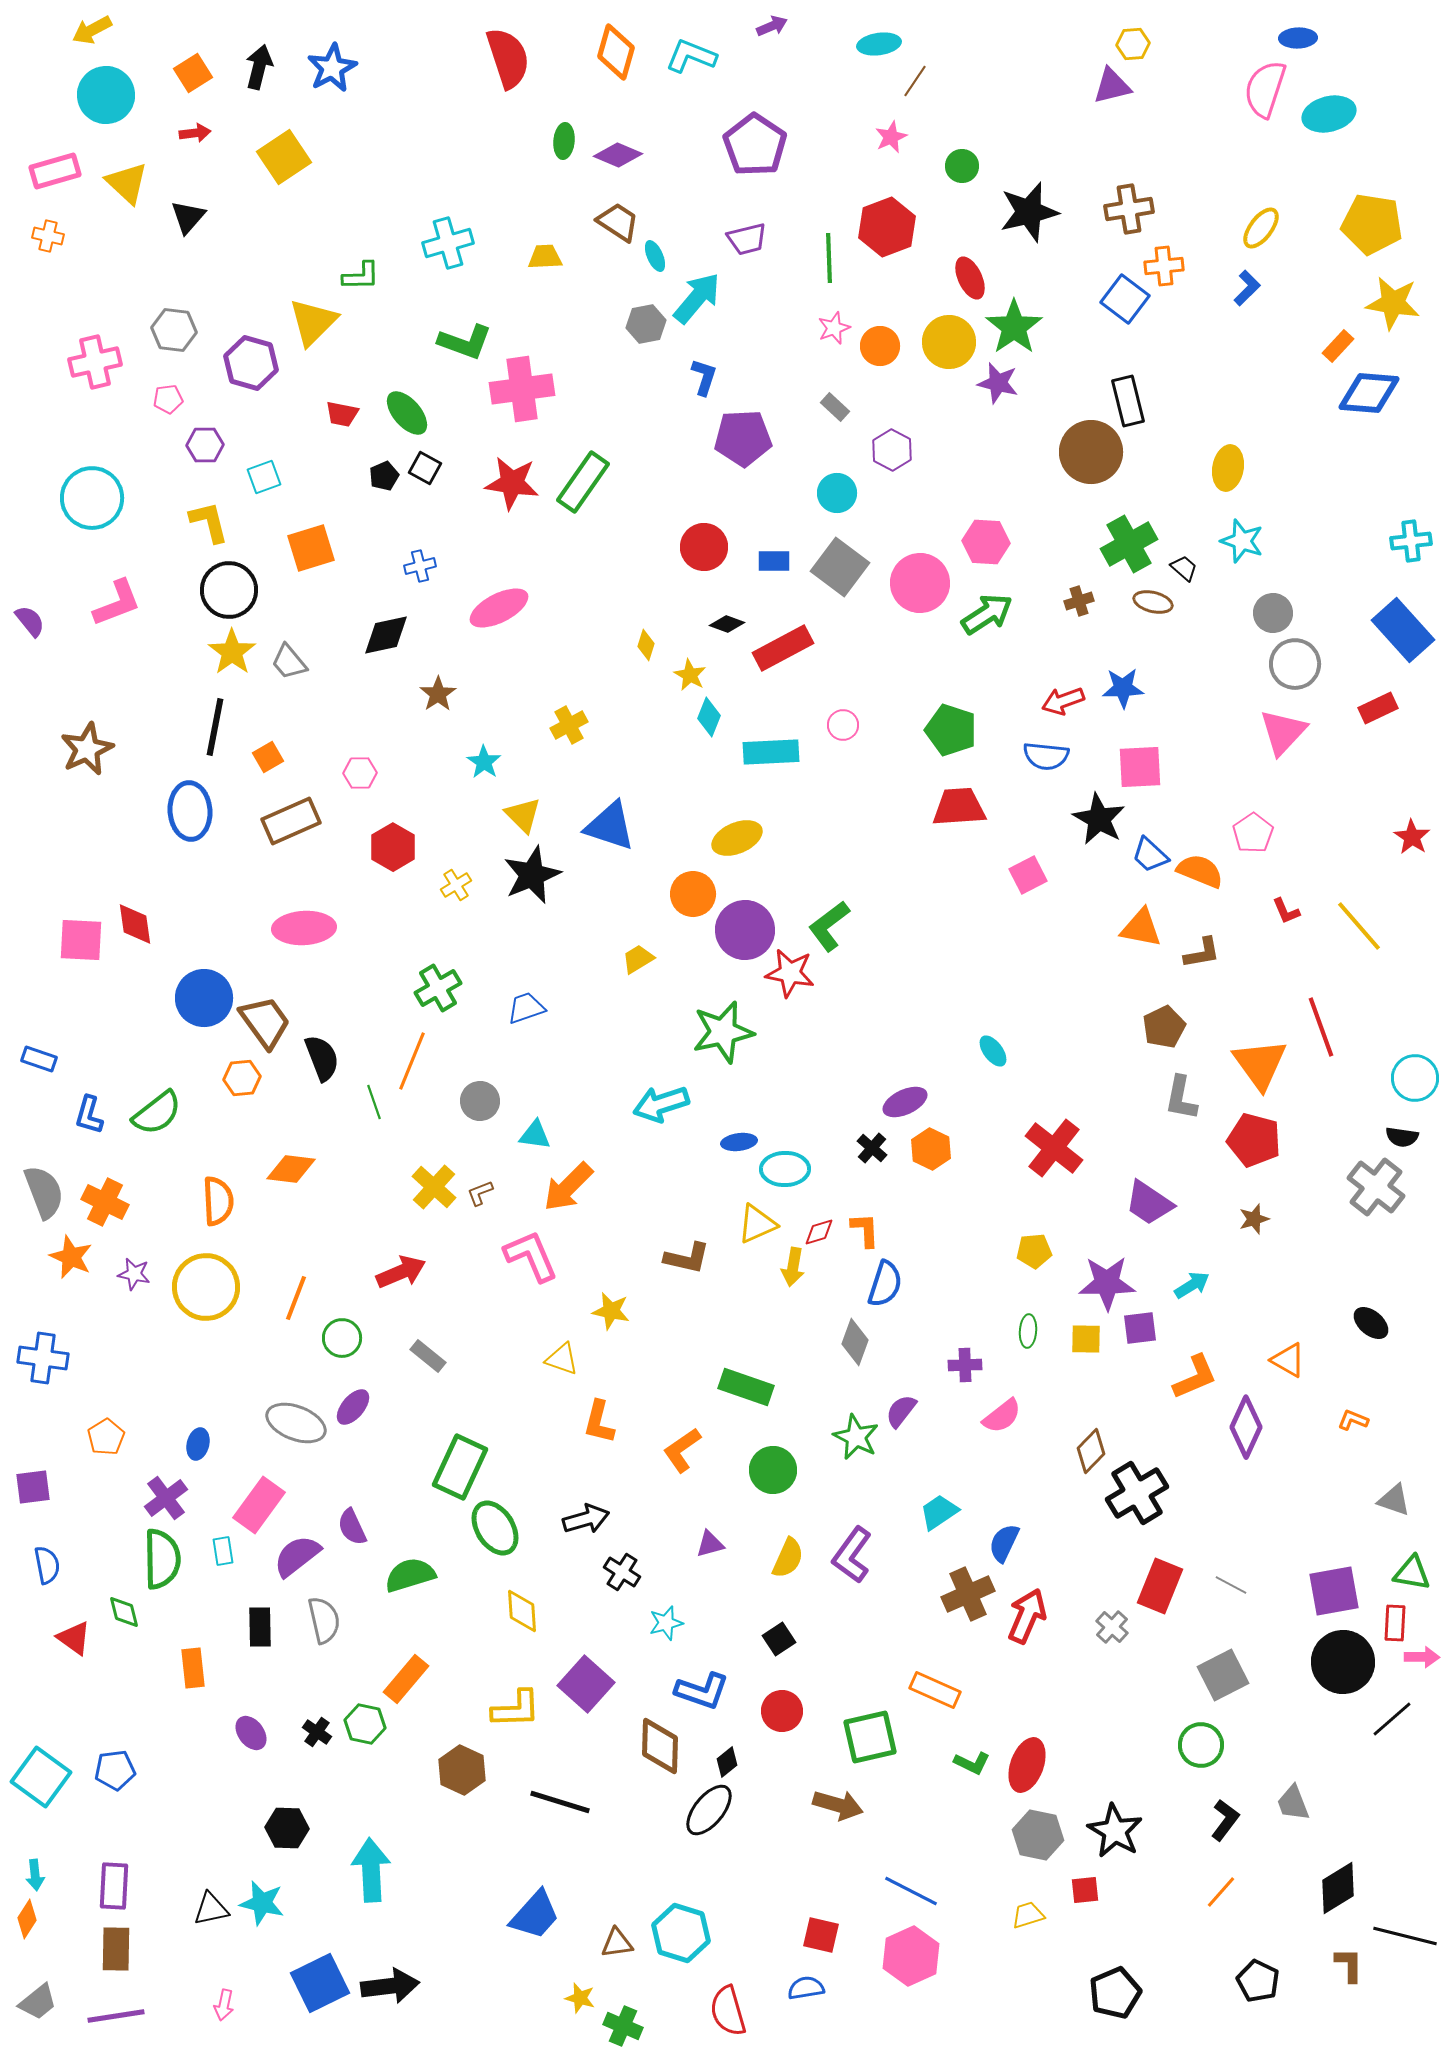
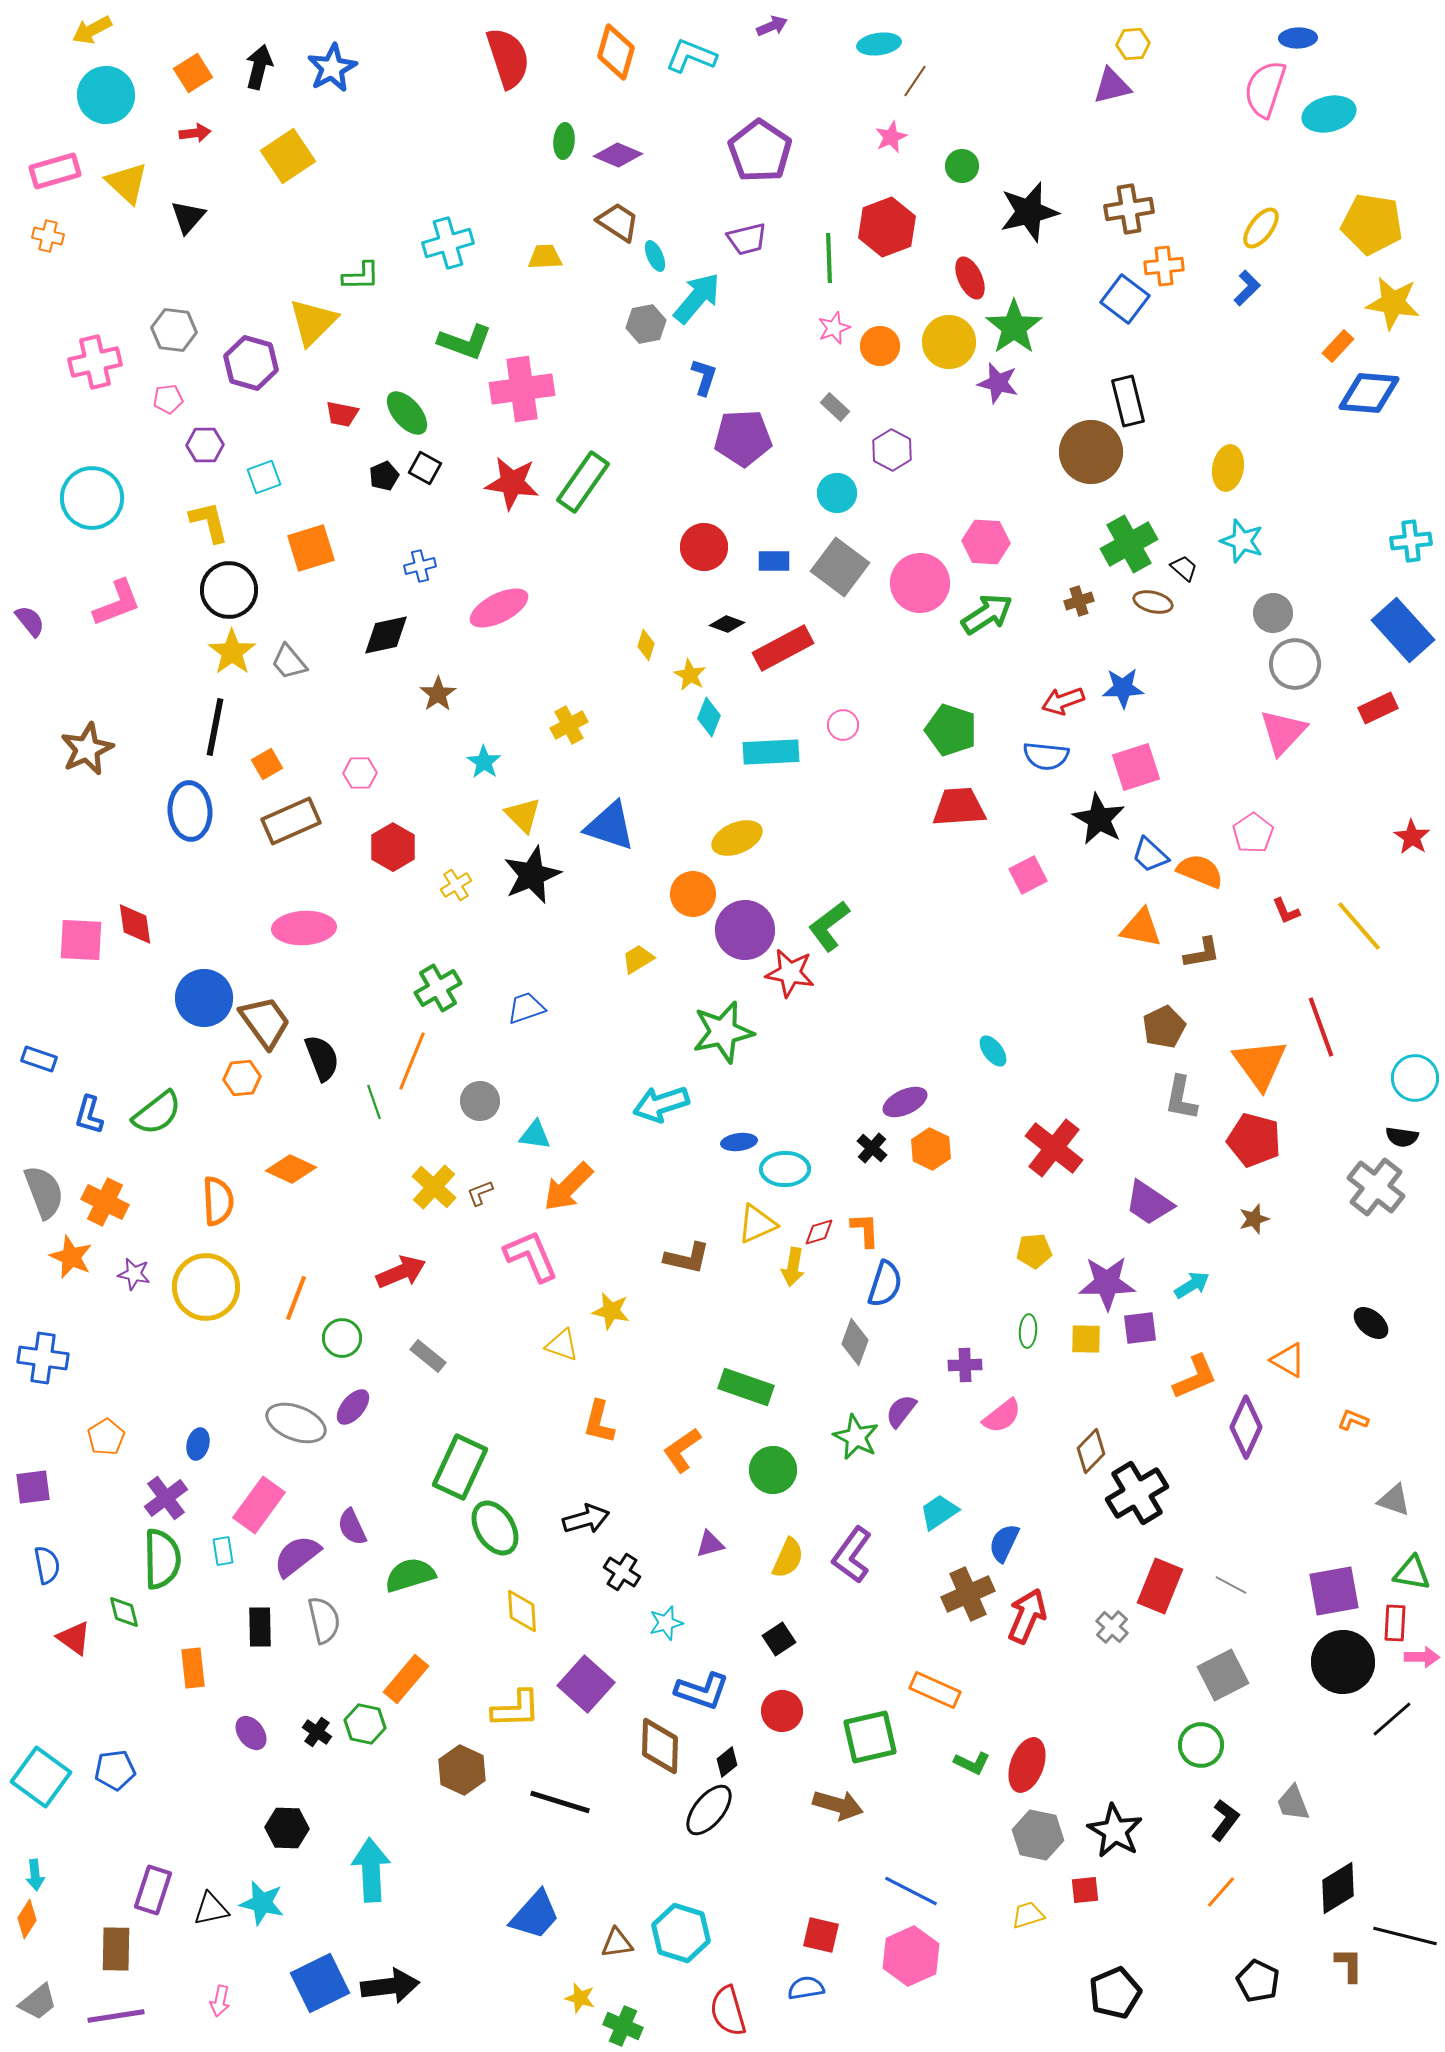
purple pentagon at (755, 145): moved 5 px right, 6 px down
yellow square at (284, 157): moved 4 px right, 1 px up
orange square at (268, 757): moved 1 px left, 7 px down
pink square at (1140, 767): moved 4 px left; rotated 15 degrees counterclockwise
orange diamond at (291, 1169): rotated 18 degrees clockwise
yellow triangle at (562, 1359): moved 14 px up
purple rectangle at (114, 1886): moved 39 px right, 4 px down; rotated 15 degrees clockwise
pink arrow at (224, 2005): moved 4 px left, 4 px up
